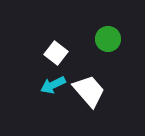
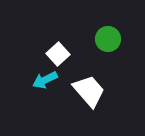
white square: moved 2 px right, 1 px down; rotated 10 degrees clockwise
cyan arrow: moved 8 px left, 5 px up
